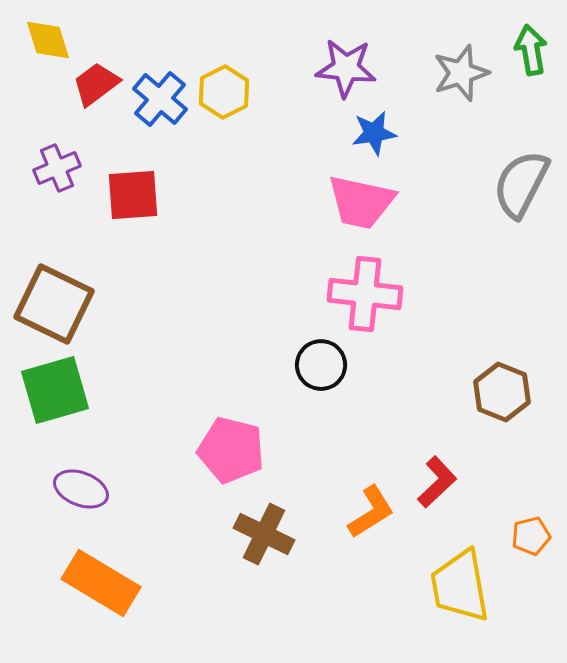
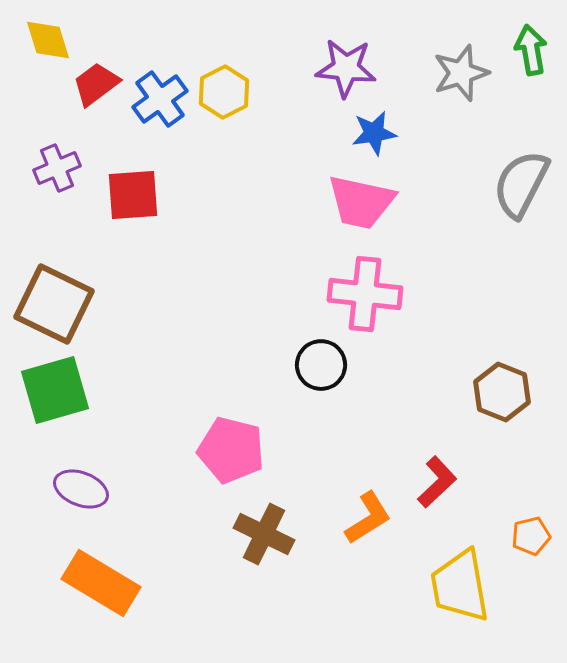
blue cross: rotated 14 degrees clockwise
orange L-shape: moved 3 px left, 6 px down
